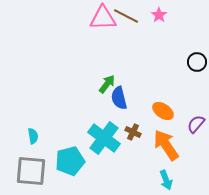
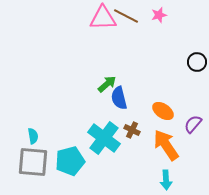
pink star: rotated 21 degrees clockwise
green arrow: rotated 12 degrees clockwise
purple semicircle: moved 3 px left
brown cross: moved 1 px left, 2 px up
gray square: moved 2 px right, 9 px up
cyan arrow: rotated 18 degrees clockwise
